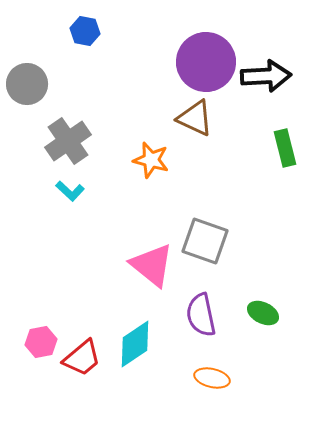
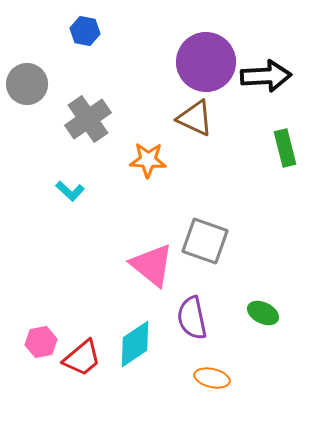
gray cross: moved 20 px right, 22 px up
orange star: moved 3 px left; rotated 12 degrees counterclockwise
purple semicircle: moved 9 px left, 3 px down
